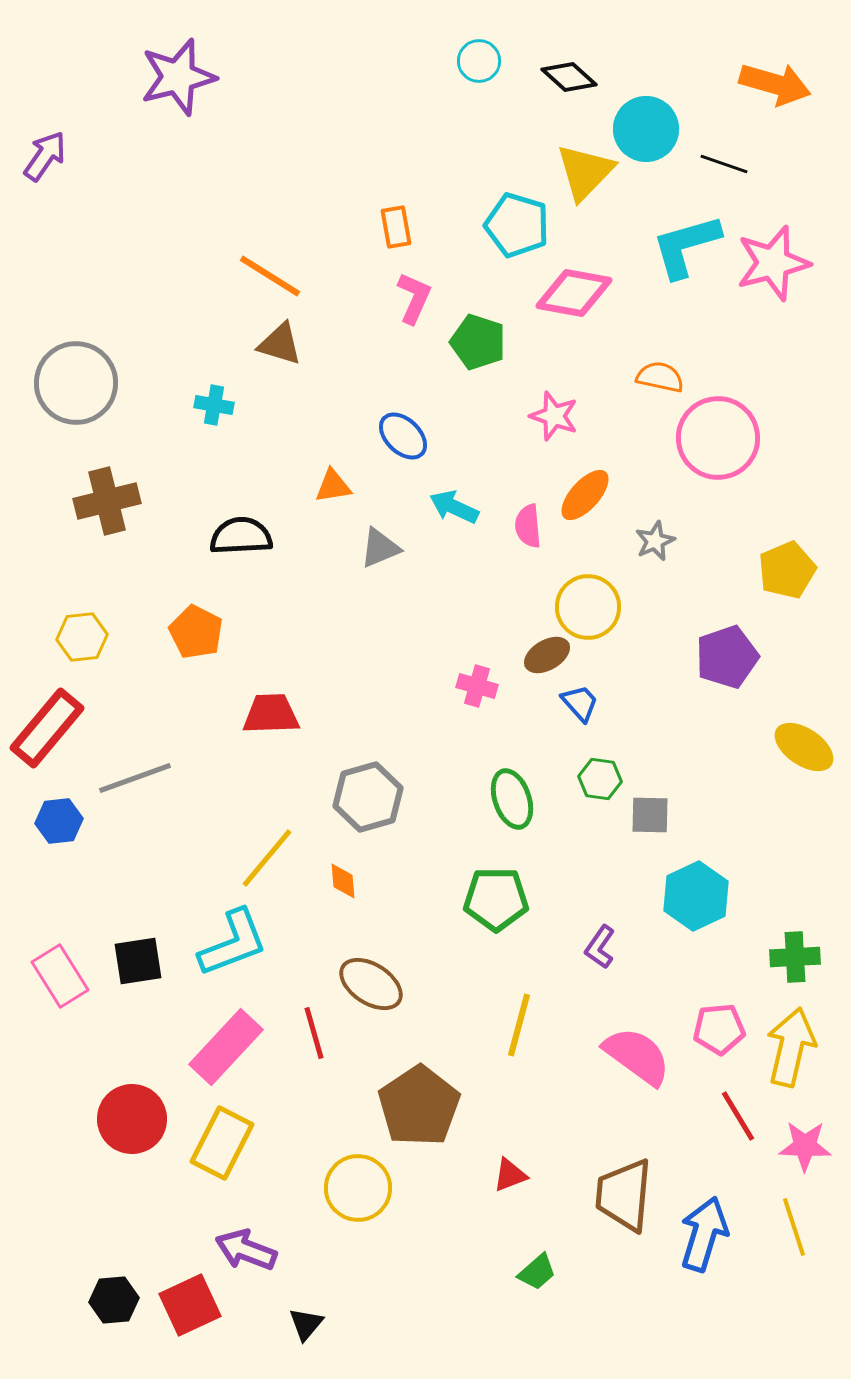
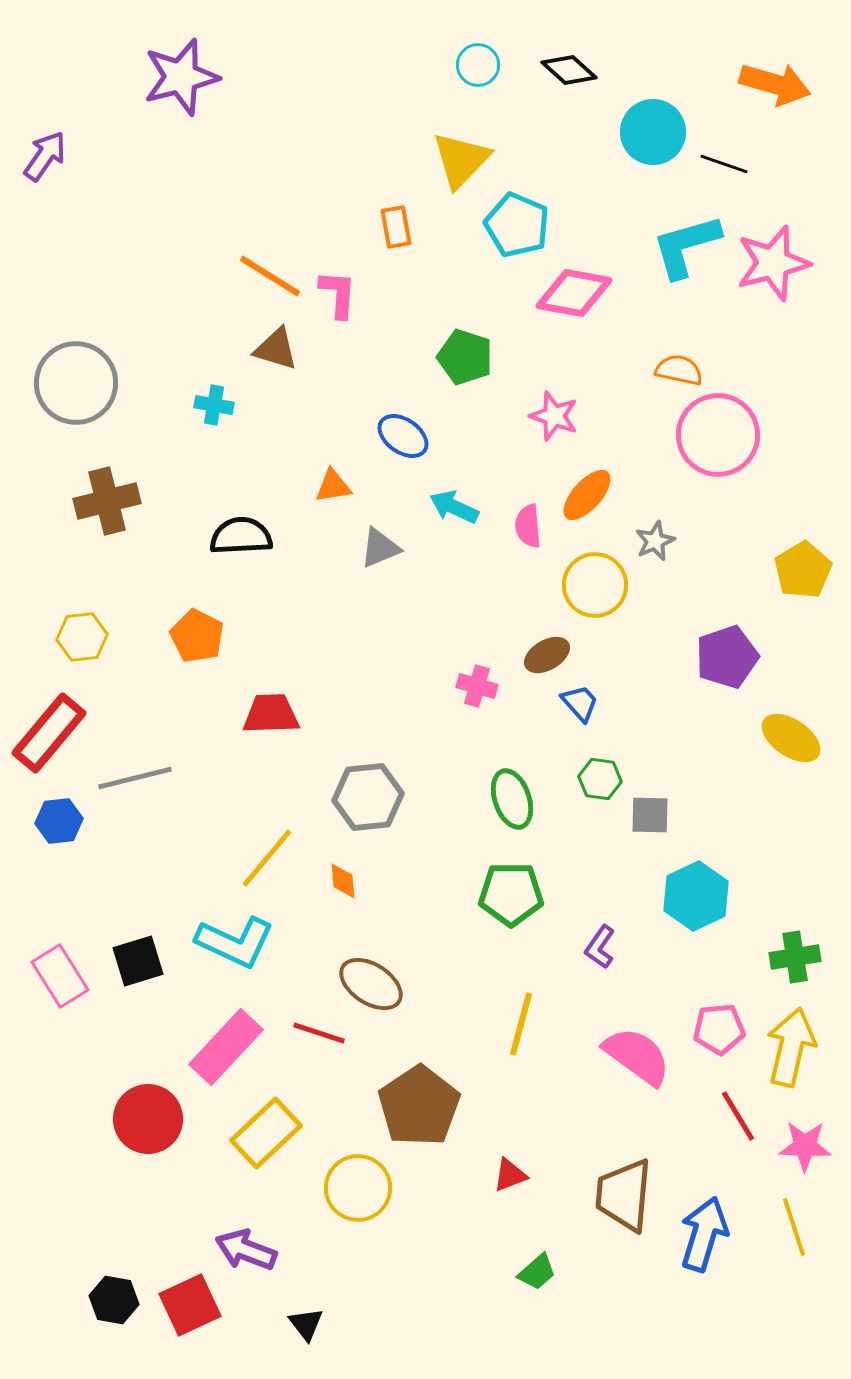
cyan circle at (479, 61): moved 1 px left, 4 px down
purple star at (178, 77): moved 3 px right
black diamond at (569, 77): moved 7 px up
cyan circle at (646, 129): moved 7 px right, 3 px down
yellow triangle at (585, 172): moved 124 px left, 12 px up
cyan pentagon at (517, 225): rotated 6 degrees clockwise
pink L-shape at (414, 298): moved 76 px left, 4 px up; rotated 20 degrees counterclockwise
green pentagon at (478, 342): moved 13 px left, 15 px down
brown triangle at (280, 344): moved 4 px left, 5 px down
orange semicircle at (660, 377): moved 19 px right, 7 px up
blue ellipse at (403, 436): rotated 9 degrees counterclockwise
pink circle at (718, 438): moved 3 px up
orange ellipse at (585, 495): moved 2 px right
yellow pentagon at (787, 570): moved 16 px right; rotated 8 degrees counterclockwise
yellow circle at (588, 607): moved 7 px right, 22 px up
orange pentagon at (196, 632): moved 1 px right, 4 px down
red rectangle at (47, 728): moved 2 px right, 5 px down
yellow ellipse at (804, 747): moved 13 px left, 9 px up
gray line at (135, 778): rotated 6 degrees clockwise
gray hexagon at (368, 797): rotated 10 degrees clockwise
green pentagon at (496, 899): moved 15 px right, 5 px up
cyan L-shape at (233, 943): moved 2 px right, 1 px up; rotated 46 degrees clockwise
green cross at (795, 957): rotated 6 degrees counterclockwise
black square at (138, 961): rotated 8 degrees counterclockwise
yellow line at (519, 1025): moved 2 px right, 1 px up
red line at (314, 1033): moved 5 px right; rotated 56 degrees counterclockwise
red circle at (132, 1119): moved 16 px right
yellow rectangle at (222, 1143): moved 44 px right, 10 px up; rotated 20 degrees clockwise
black hexagon at (114, 1300): rotated 15 degrees clockwise
black triangle at (306, 1324): rotated 18 degrees counterclockwise
